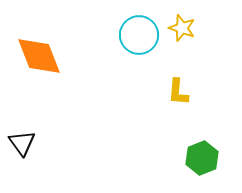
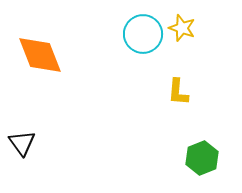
cyan circle: moved 4 px right, 1 px up
orange diamond: moved 1 px right, 1 px up
